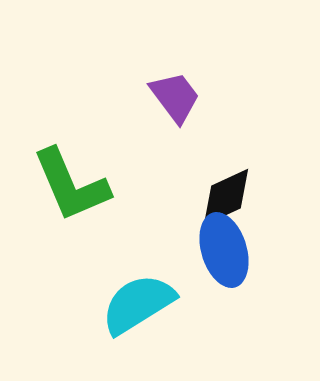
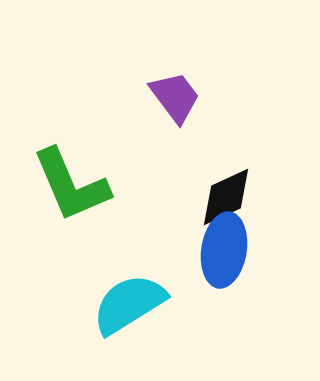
blue ellipse: rotated 26 degrees clockwise
cyan semicircle: moved 9 px left
